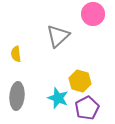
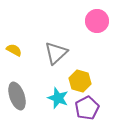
pink circle: moved 4 px right, 7 px down
gray triangle: moved 2 px left, 17 px down
yellow semicircle: moved 2 px left, 4 px up; rotated 126 degrees clockwise
gray ellipse: rotated 24 degrees counterclockwise
